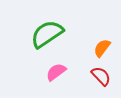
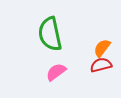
green semicircle: moved 3 px right; rotated 68 degrees counterclockwise
red semicircle: moved 11 px up; rotated 60 degrees counterclockwise
